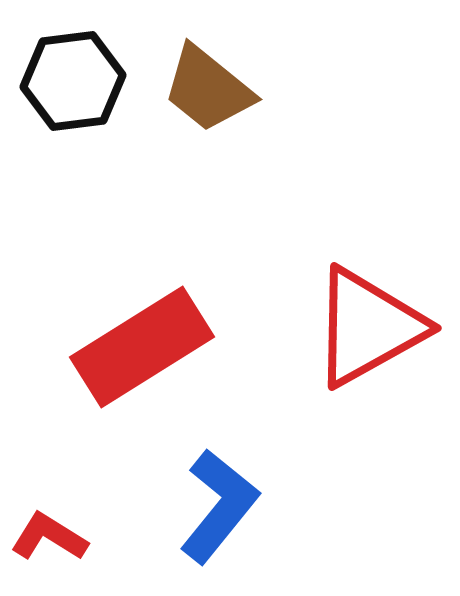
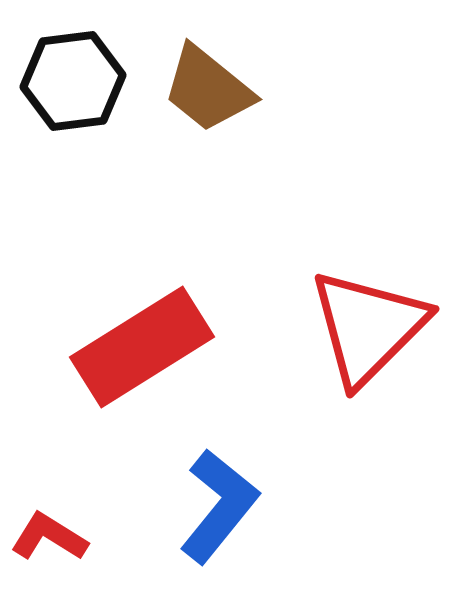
red triangle: rotated 16 degrees counterclockwise
